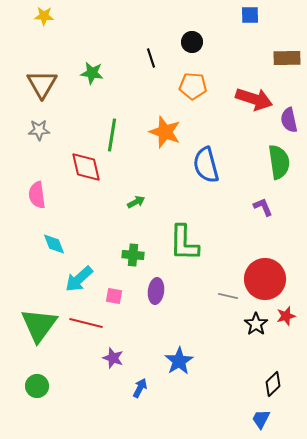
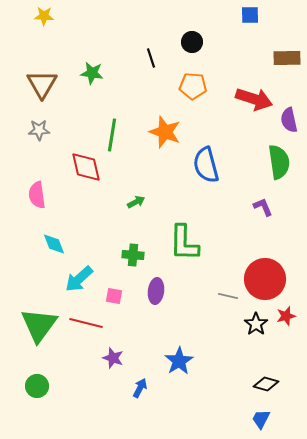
black diamond: moved 7 px left; rotated 60 degrees clockwise
